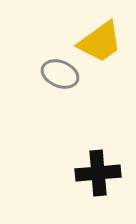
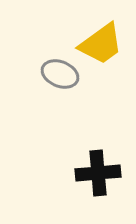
yellow trapezoid: moved 1 px right, 2 px down
